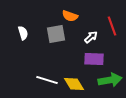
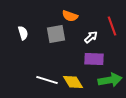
yellow diamond: moved 1 px left, 2 px up
